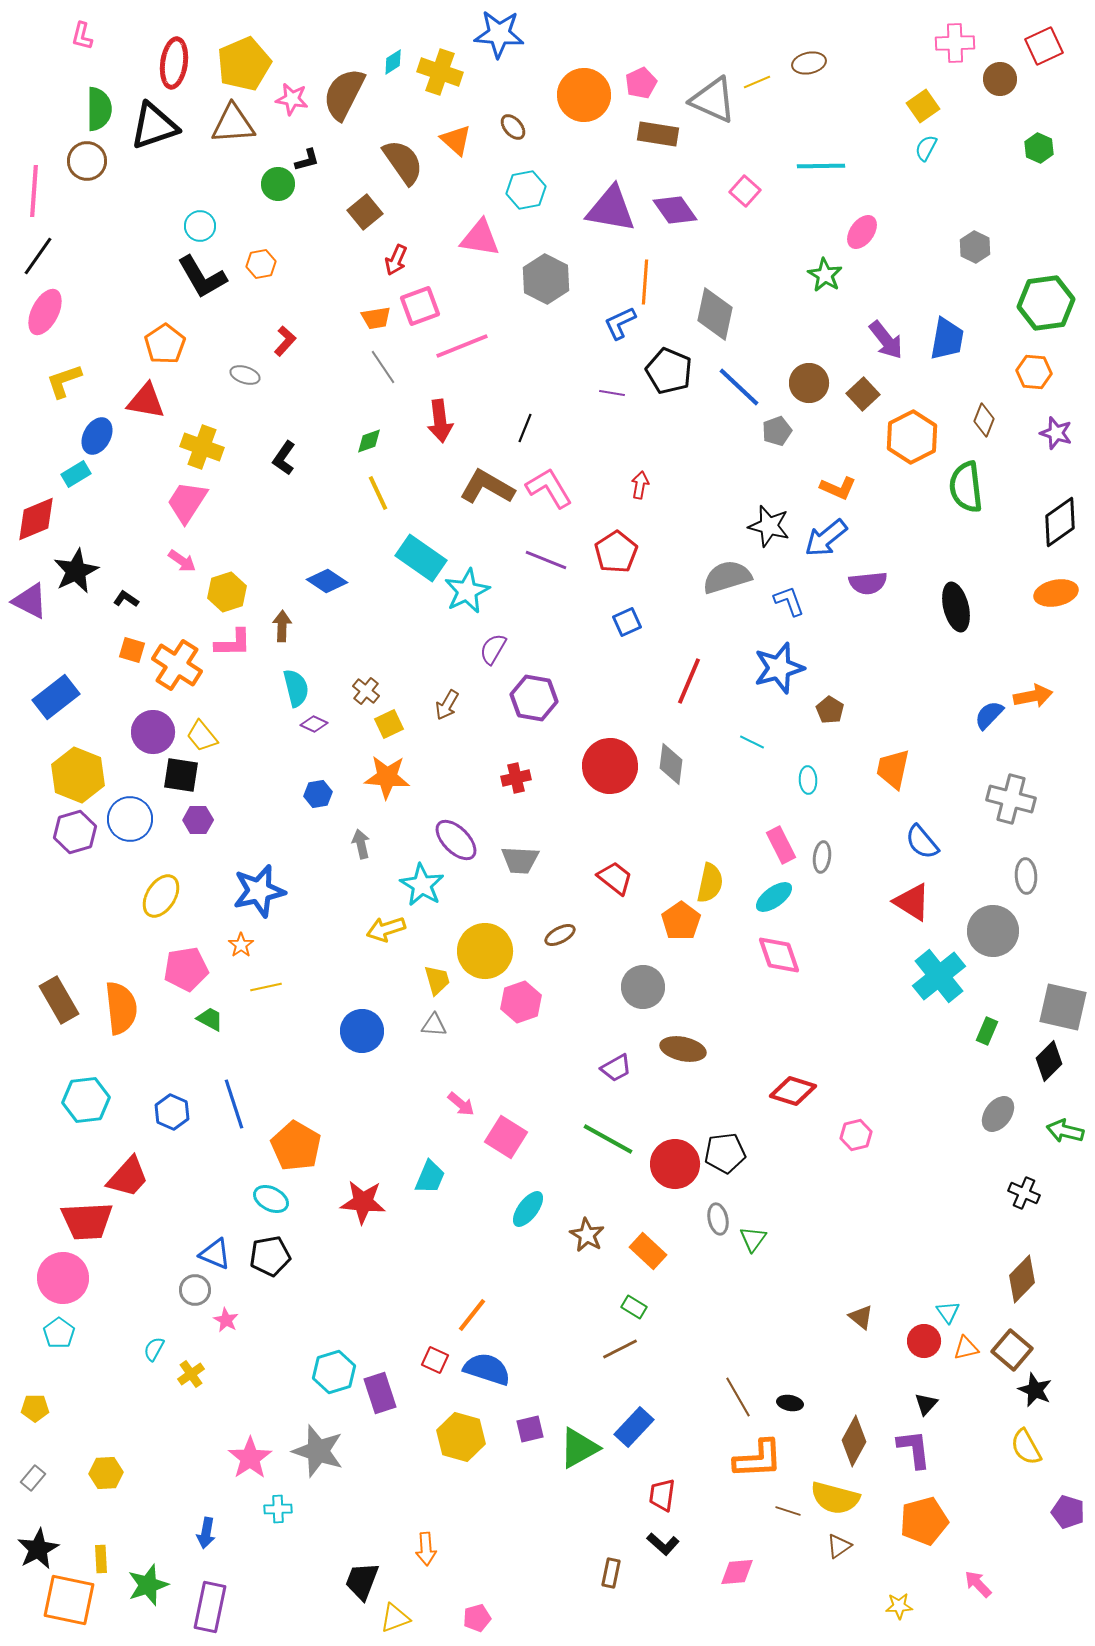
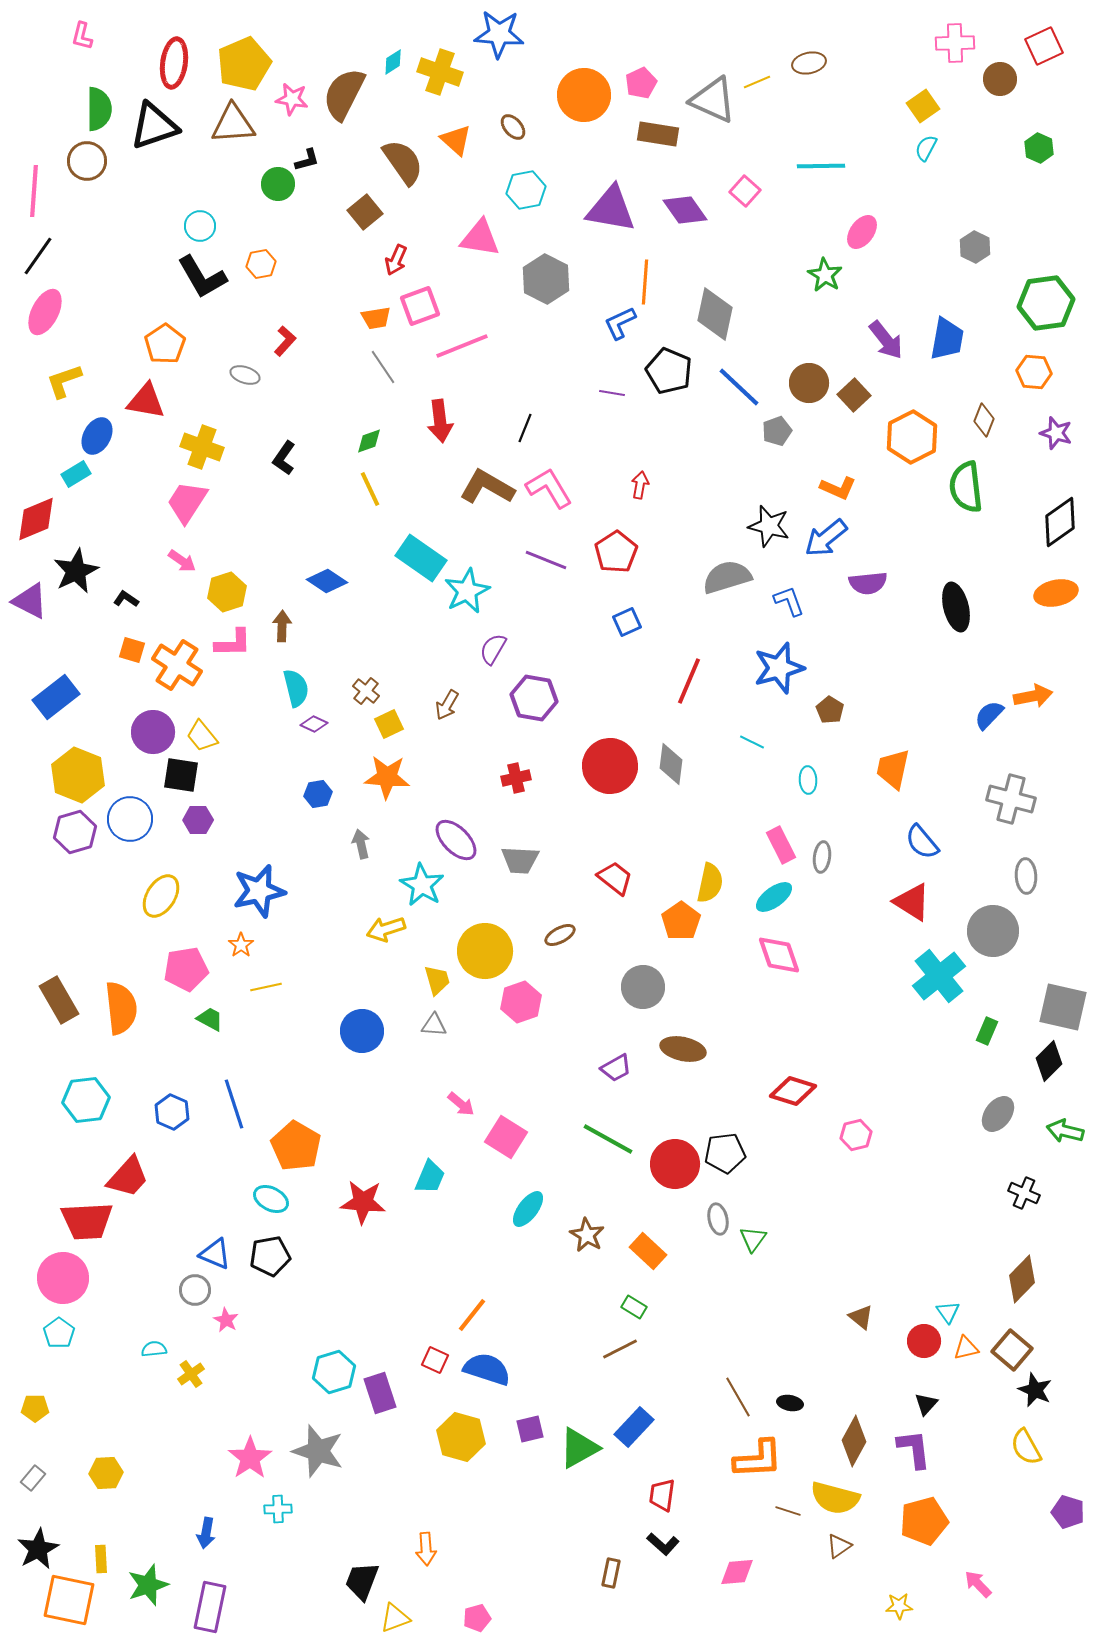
purple diamond at (675, 210): moved 10 px right
brown square at (863, 394): moved 9 px left, 1 px down
yellow line at (378, 493): moved 8 px left, 4 px up
cyan semicircle at (154, 1349): rotated 55 degrees clockwise
